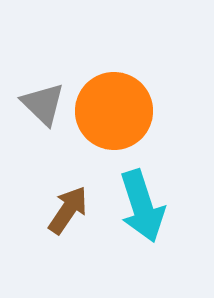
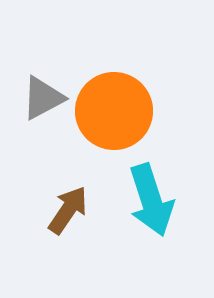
gray triangle: moved 6 px up; rotated 48 degrees clockwise
cyan arrow: moved 9 px right, 6 px up
